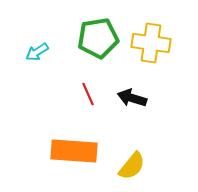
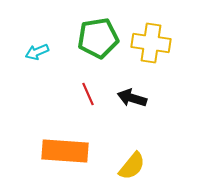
cyan arrow: rotated 10 degrees clockwise
orange rectangle: moved 9 px left
